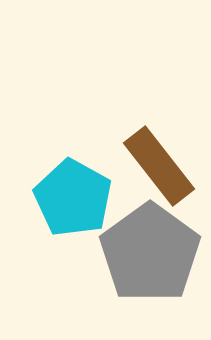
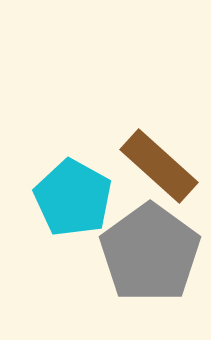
brown rectangle: rotated 10 degrees counterclockwise
